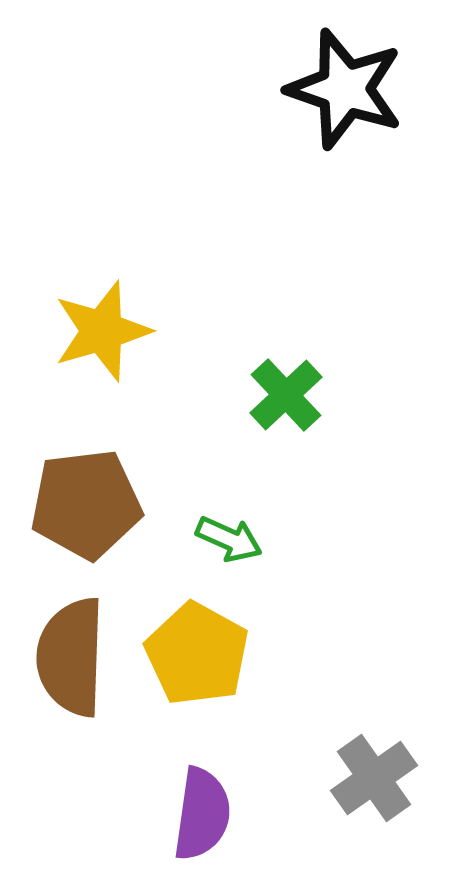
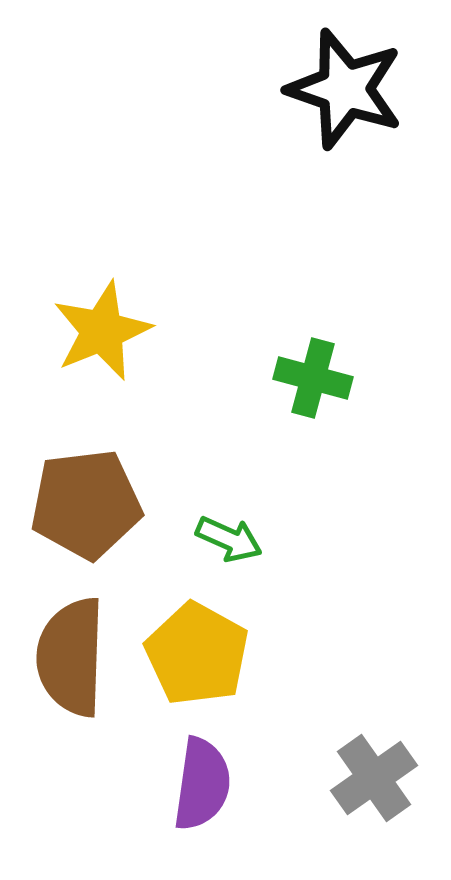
yellow star: rotated 6 degrees counterclockwise
green cross: moved 27 px right, 17 px up; rotated 32 degrees counterclockwise
purple semicircle: moved 30 px up
